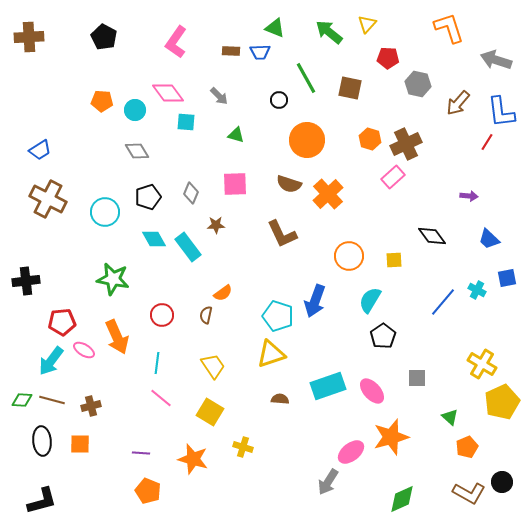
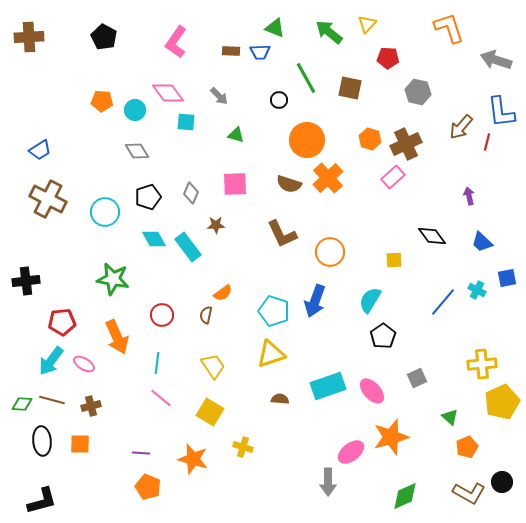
gray hexagon at (418, 84): moved 8 px down
brown arrow at (458, 103): moved 3 px right, 24 px down
red line at (487, 142): rotated 18 degrees counterclockwise
orange cross at (328, 194): moved 16 px up
purple arrow at (469, 196): rotated 108 degrees counterclockwise
blue trapezoid at (489, 239): moved 7 px left, 3 px down
orange circle at (349, 256): moved 19 px left, 4 px up
cyan pentagon at (278, 316): moved 4 px left, 5 px up
pink ellipse at (84, 350): moved 14 px down
yellow cross at (482, 364): rotated 36 degrees counterclockwise
gray square at (417, 378): rotated 24 degrees counterclockwise
green diamond at (22, 400): moved 4 px down
gray arrow at (328, 482): rotated 32 degrees counterclockwise
orange pentagon at (148, 491): moved 4 px up
green diamond at (402, 499): moved 3 px right, 3 px up
